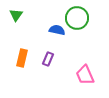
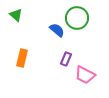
green triangle: rotated 24 degrees counterclockwise
blue semicircle: rotated 28 degrees clockwise
purple rectangle: moved 18 px right
pink trapezoid: rotated 40 degrees counterclockwise
